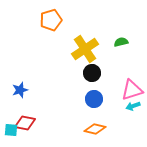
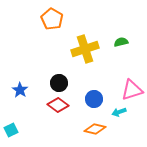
orange pentagon: moved 1 px right, 1 px up; rotated 25 degrees counterclockwise
yellow cross: rotated 16 degrees clockwise
black circle: moved 33 px left, 10 px down
blue star: rotated 21 degrees counterclockwise
cyan arrow: moved 14 px left, 6 px down
red diamond: moved 33 px right, 18 px up; rotated 25 degrees clockwise
cyan square: rotated 32 degrees counterclockwise
